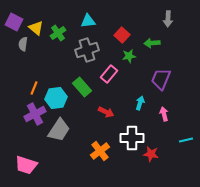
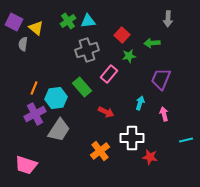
green cross: moved 10 px right, 12 px up
red star: moved 1 px left, 3 px down
